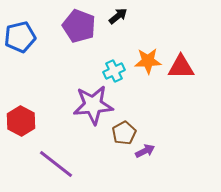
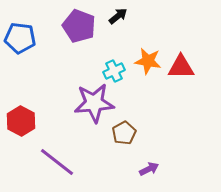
blue pentagon: moved 1 px down; rotated 20 degrees clockwise
orange star: rotated 12 degrees clockwise
purple star: moved 1 px right, 2 px up
purple arrow: moved 4 px right, 18 px down
purple line: moved 1 px right, 2 px up
